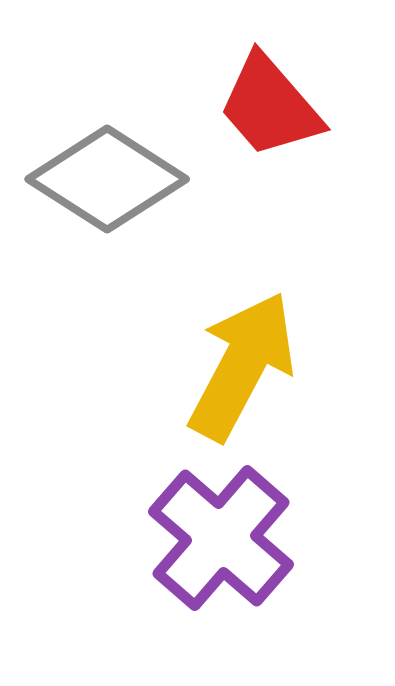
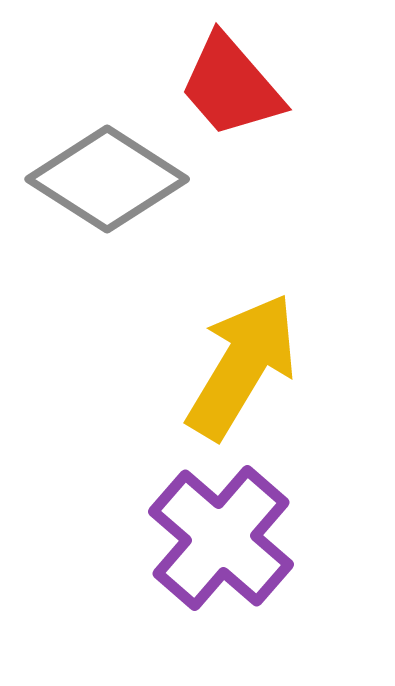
red trapezoid: moved 39 px left, 20 px up
yellow arrow: rotated 3 degrees clockwise
